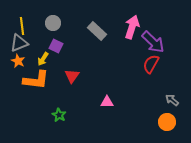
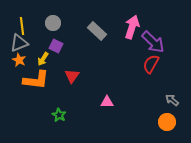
orange star: moved 1 px right, 1 px up
